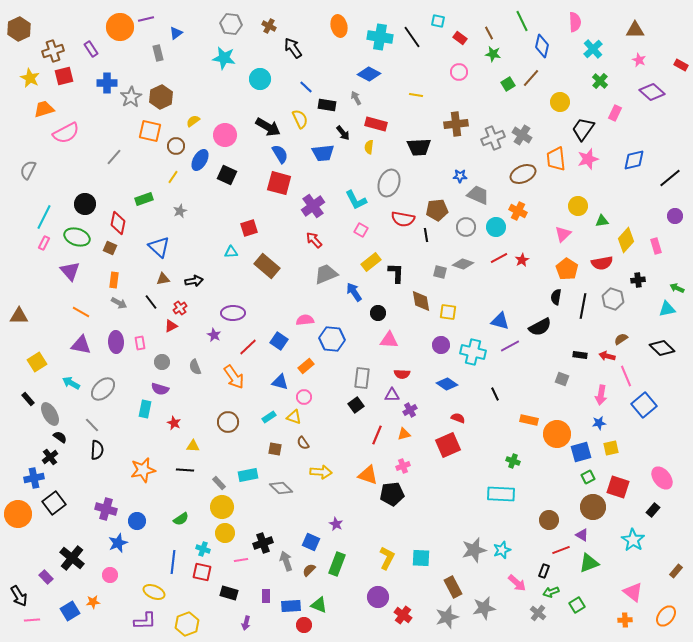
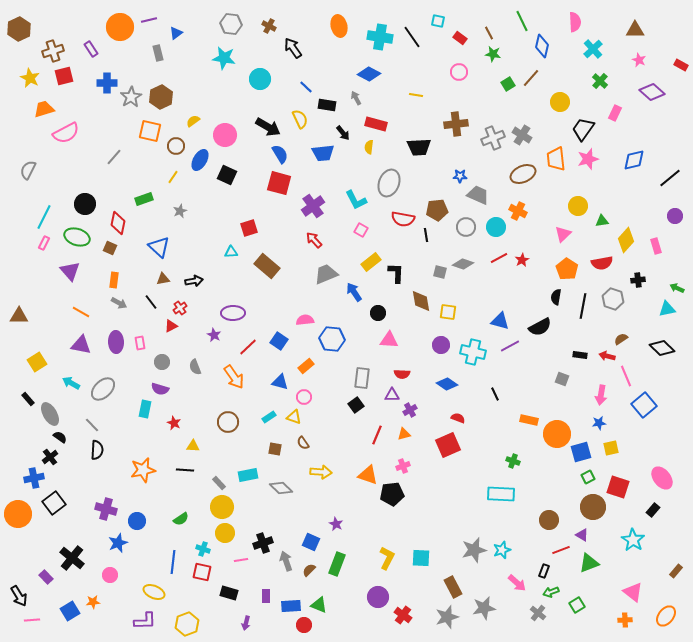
purple line at (146, 19): moved 3 px right, 1 px down
